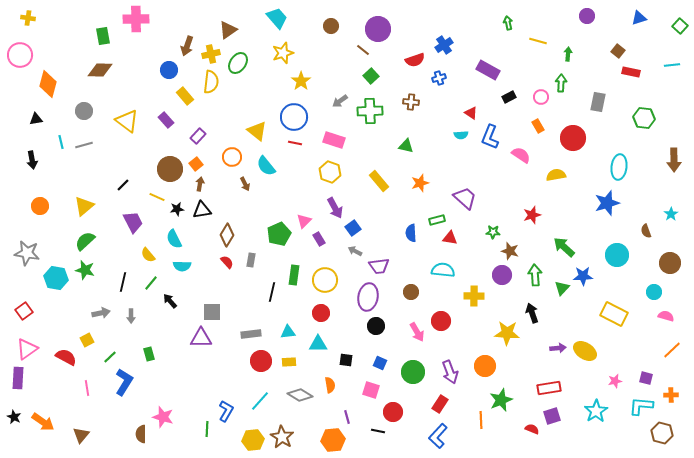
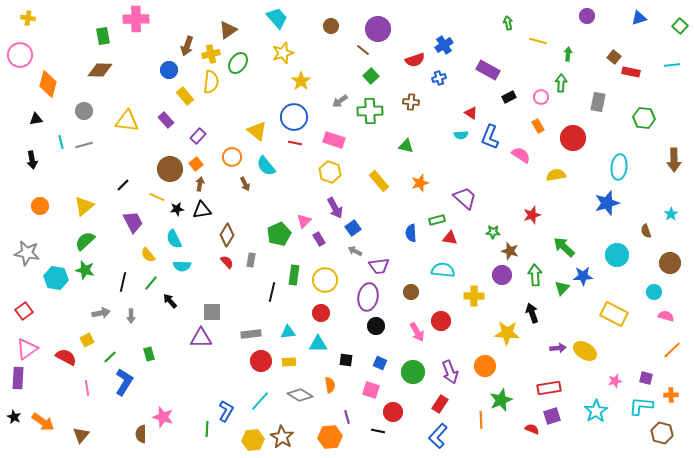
brown square at (618, 51): moved 4 px left, 6 px down
yellow triangle at (127, 121): rotated 30 degrees counterclockwise
orange hexagon at (333, 440): moved 3 px left, 3 px up
